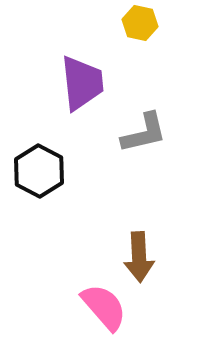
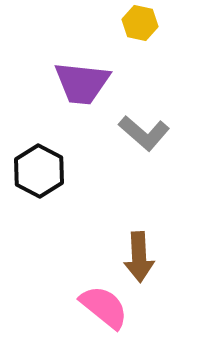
purple trapezoid: rotated 102 degrees clockwise
gray L-shape: rotated 54 degrees clockwise
pink semicircle: rotated 10 degrees counterclockwise
